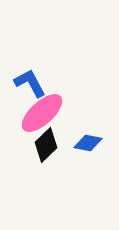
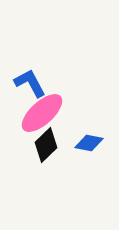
blue diamond: moved 1 px right
